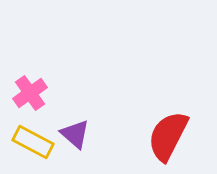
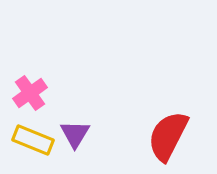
purple triangle: rotated 20 degrees clockwise
yellow rectangle: moved 2 px up; rotated 6 degrees counterclockwise
